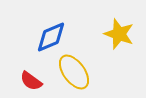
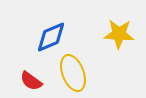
yellow star: rotated 16 degrees counterclockwise
yellow ellipse: moved 1 px left, 1 px down; rotated 15 degrees clockwise
